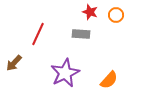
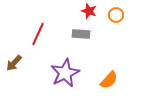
red star: moved 1 px left, 1 px up
